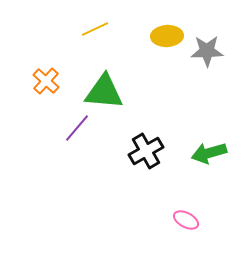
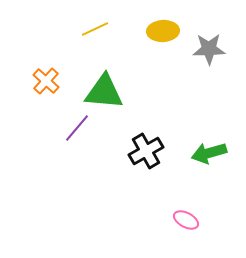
yellow ellipse: moved 4 px left, 5 px up
gray star: moved 2 px right, 2 px up
